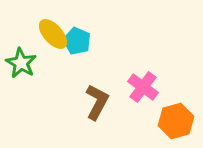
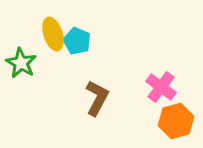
yellow ellipse: rotated 24 degrees clockwise
pink cross: moved 18 px right
brown L-shape: moved 4 px up
